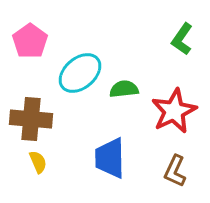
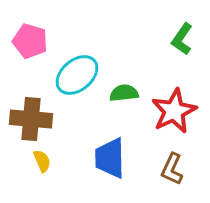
pink pentagon: rotated 20 degrees counterclockwise
cyan ellipse: moved 3 px left, 2 px down
green semicircle: moved 4 px down
yellow semicircle: moved 4 px right, 1 px up
brown L-shape: moved 3 px left, 2 px up
